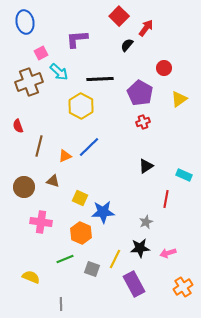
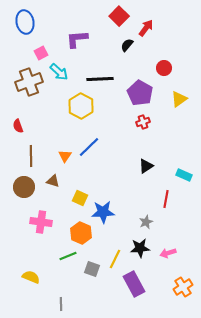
brown line: moved 8 px left, 10 px down; rotated 15 degrees counterclockwise
orange triangle: rotated 32 degrees counterclockwise
green line: moved 3 px right, 3 px up
